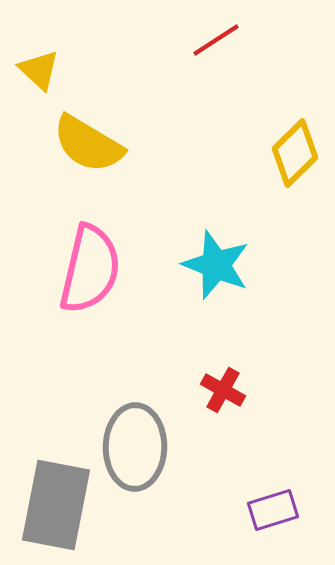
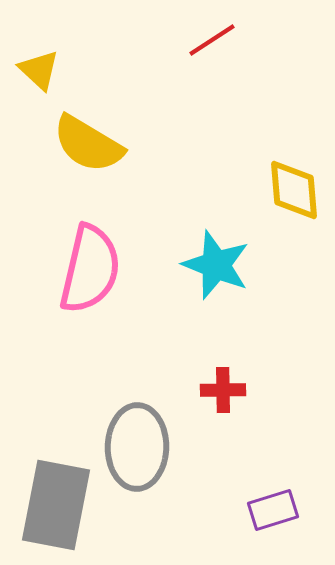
red line: moved 4 px left
yellow diamond: moved 1 px left, 37 px down; rotated 50 degrees counterclockwise
red cross: rotated 30 degrees counterclockwise
gray ellipse: moved 2 px right
